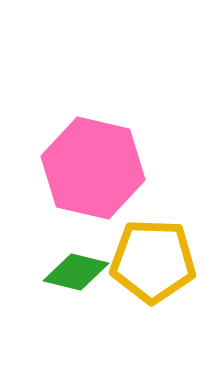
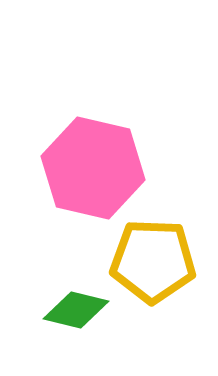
green diamond: moved 38 px down
